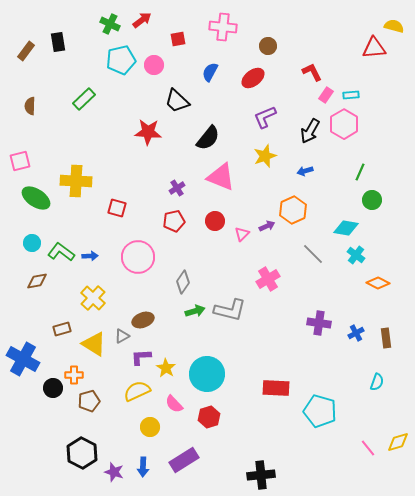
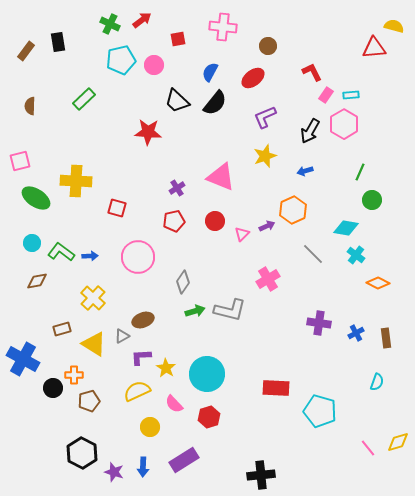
black semicircle at (208, 138): moved 7 px right, 35 px up
